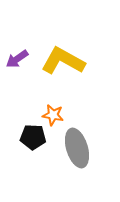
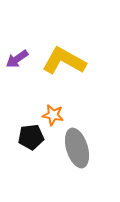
yellow L-shape: moved 1 px right
black pentagon: moved 2 px left; rotated 10 degrees counterclockwise
